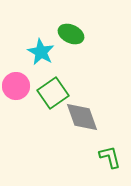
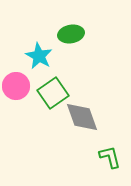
green ellipse: rotated 35 degrees counterclockwise
cyan star: moved 2 px left, 4 px down
